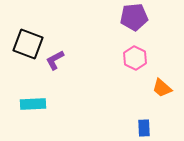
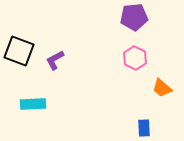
black square: moved 9 px left, 7 px down
